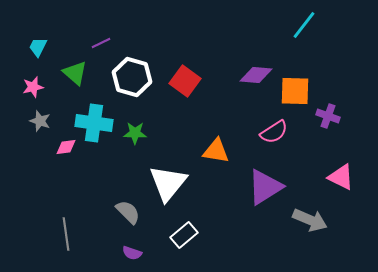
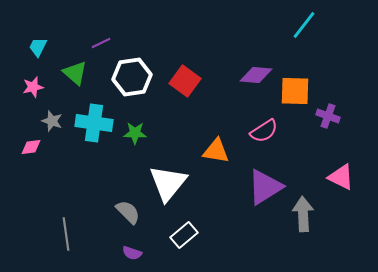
white hexagon: rotated 24 degrees counterclockwise
gray star: moved 12 px right
pink semicircle: moved 10 px left, 1 px up
pink diamond: moved 35 px left
gray arrow: moved 7 px left, 6 px up; rotated 116 degrees counterclockwise
